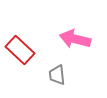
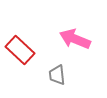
pink arrow: rotated 8 degrees clockwise
